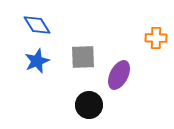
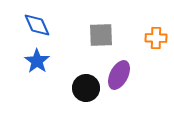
blue diamond: rotated 8 degrees clockwise
gray square: moved 18 px right, 22 px up
blue star: rotated 15 degrees counterclockwise
black circle: moved 3 px left, 17 px up
